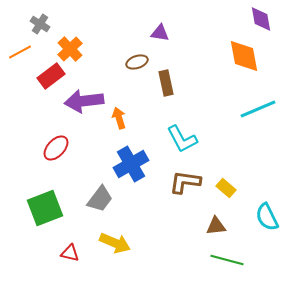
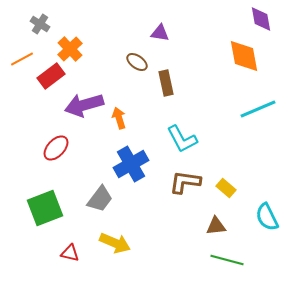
orange line: moved 2 px right, 7 px down
brown ellipse: rotated 55 degrees clockwise
purple arrow: moved 4 px down; rotated 9 degrees counterclockwise
